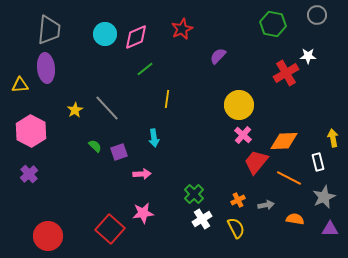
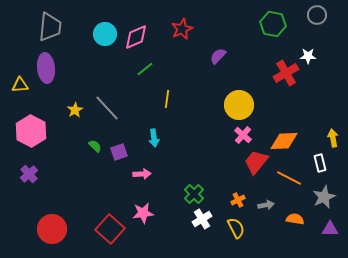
gray trapezoid: moved 1 px right, 3 px up
white rectangle: moved 2 px right, 1 px down
red circle: moved 4 px right, 7 px up
